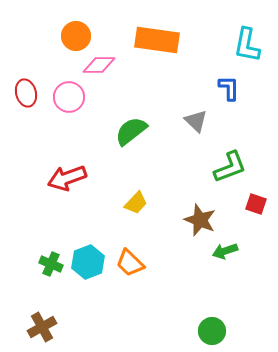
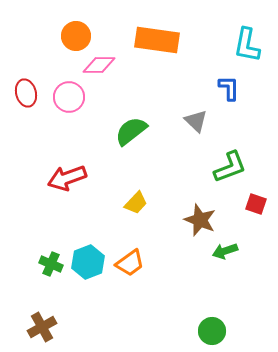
orange trapezoid: rotated 80 degrees counterclockwise
